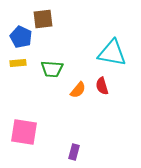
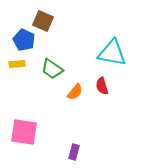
brown square: moved 2 px down; rotated 30 degrees clockwise
blue pentagon: moved 3 px right, 3 px down
yellow rectangle: moved 1 px left, 1 px down
green trapezoid: rotated 30 degrees clockwise
orange semicircle: moved 3 px left, 2 px down
